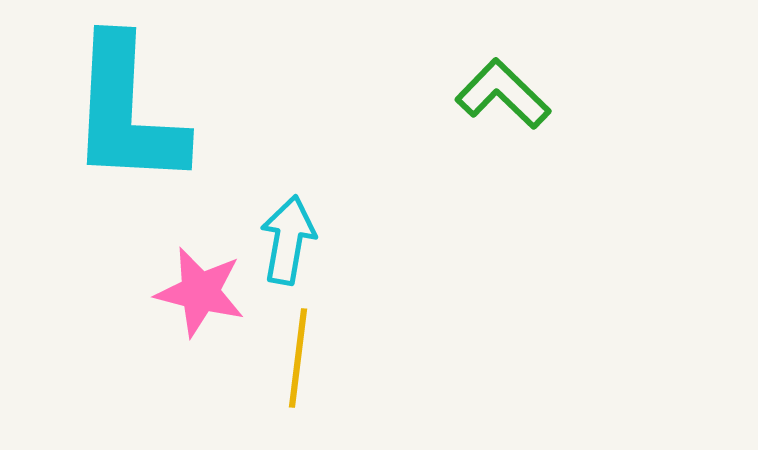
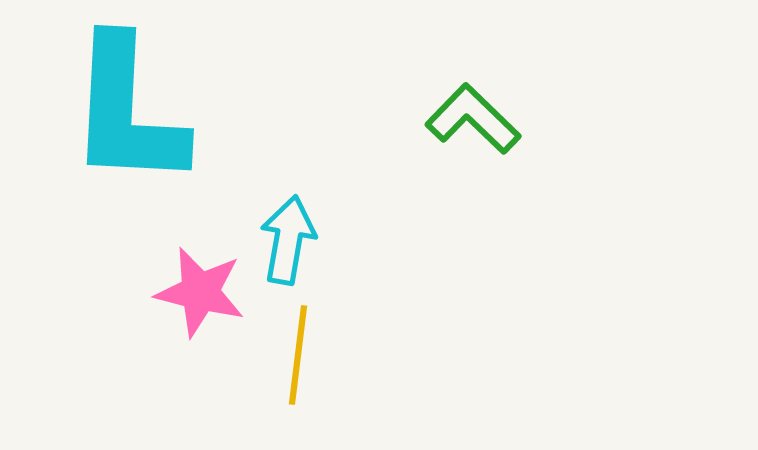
green L-shape: moved 30 px left, 25 px down
yellow line: moved 3 px up
